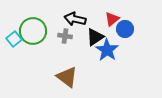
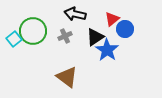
black arrow: moved 5 px up
gray cross: rotated 32 degrees counterclockwise
